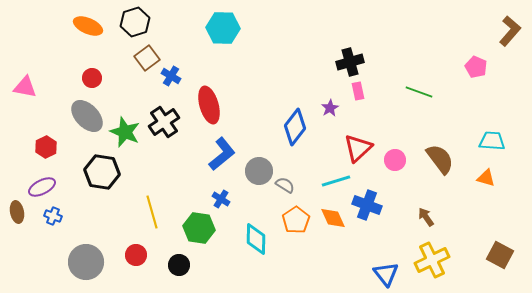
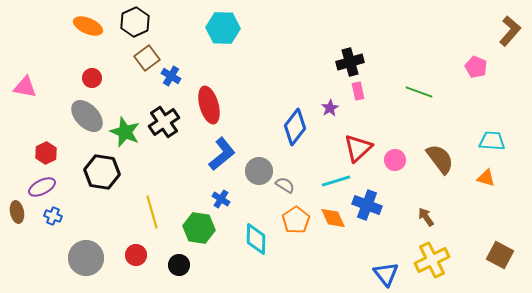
black hexagon at (135, 22): rotated 8 degrees counterclockwise
red hexagon at (46, 147): moved 6 px down
gray circle at (86, 262): moved 4 px up
